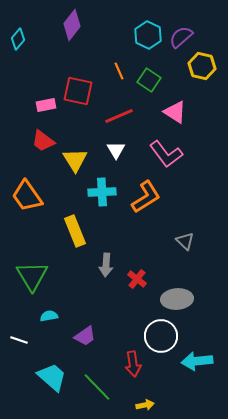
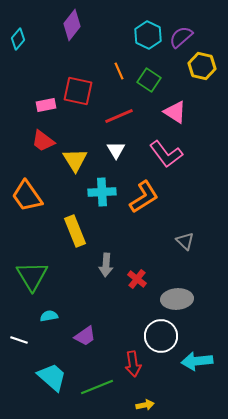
orange L-shape: moved 2 px left
green line: rotated 68 degrees counterclockwise
